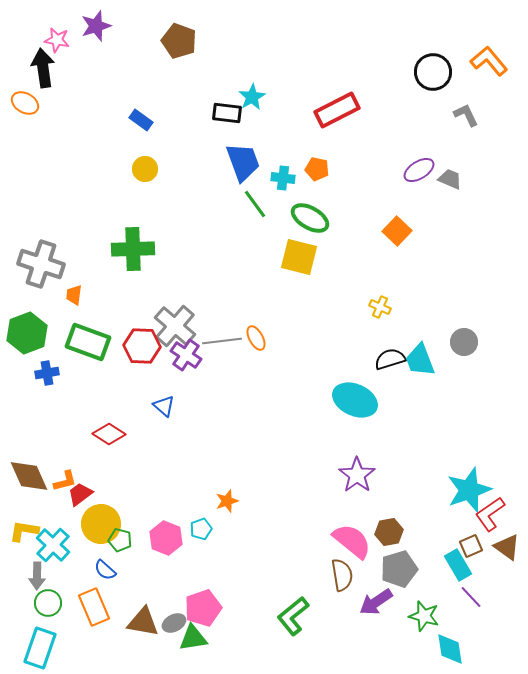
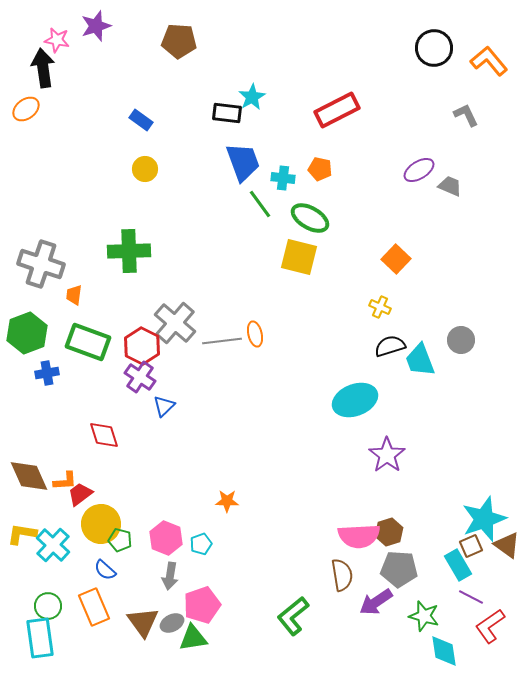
brown pentagon at (179, 41): rotated 16 degrees counterclockwise
black circle at (433, 72): moved 1 px right, 24 px up
orange ellipse at (25, 103): moved 1 px right, 6 px down; rotated 68 degrees counterclockwise
orange pentagon at (317, 169): moved 3 px right
gray trapezoid at (450, 179): moved 7 px down
green line at (255, 204): moved 5 px right
orange square at (397, 231): moved 1 px left, 28 px down
green cross at (133, 249): moved 4 px left, 2 px down
gray cross at (175, 326): moved 3 px up
orange ellipse at (256, 338): moved 1 px left, 4 px up; rotated 15 degrees clockwise
gray circle at (464, 342): moved 3 px left, 2 px up
red hexagon at (142, 346): rotated 24 degrees clockwise
purple cross at (186, 355): moved 46 px left, 22 px down
black semicircle at (390, 359): moved 13 px up
cyan ellipse at (355, 400): rotated 45 degrees counterclockwise
blue triangle at (164, 406): rotated 35 degrees clockwise
red diamond at (109, 434): moved 5 px left, 1 px down; rotated 40 degrees clockwise
purple star at (357, 475): moved 30 px right, 20 px up
orange L-shape at (65, 481): rotated 10 degrees clockwise
cyan star at (469, 490): moved 15 px right, 29 px down
orange star at (227, 501): rotated 20 degrees clockwise
red L-shape at (490, 514): moved 112 px down
cyan pentagon at (201, 529): moved 15 px down
yellow L-shape at (24, 531): moved 2 px left, 3 px down
brown hexagon at (389, 532): rotated 8 degrees counterclockwise
pink semicircle at (352, 541): moved 7 px right, 5 px up; rotated 138 degrees clockwise
brown triangle at (507, 547): moved 2 px up
gray pentagon at (399, 569): rotated 21 degrees clockwise
gray arrow at (37, 576): moved 133 px right; rotated 8 degrees clockwise
purple line at (471, 597): rotated 20 degrees counterclockwise
green circle at (48, 603): moved 3 px down
pink pentagon at (203, 608): moved 1 px left, 3 px up
brown triangle at (143, 622): rotated 44 degrees clockwise
gray ellipse at (174, 623): moved 2 px left
cyan rectangle at (40, 648): moved 10 px up; rotated 27 degrees counterclockwise
cyan diamond at (450, 649): moved 6 px left, 2 px down
